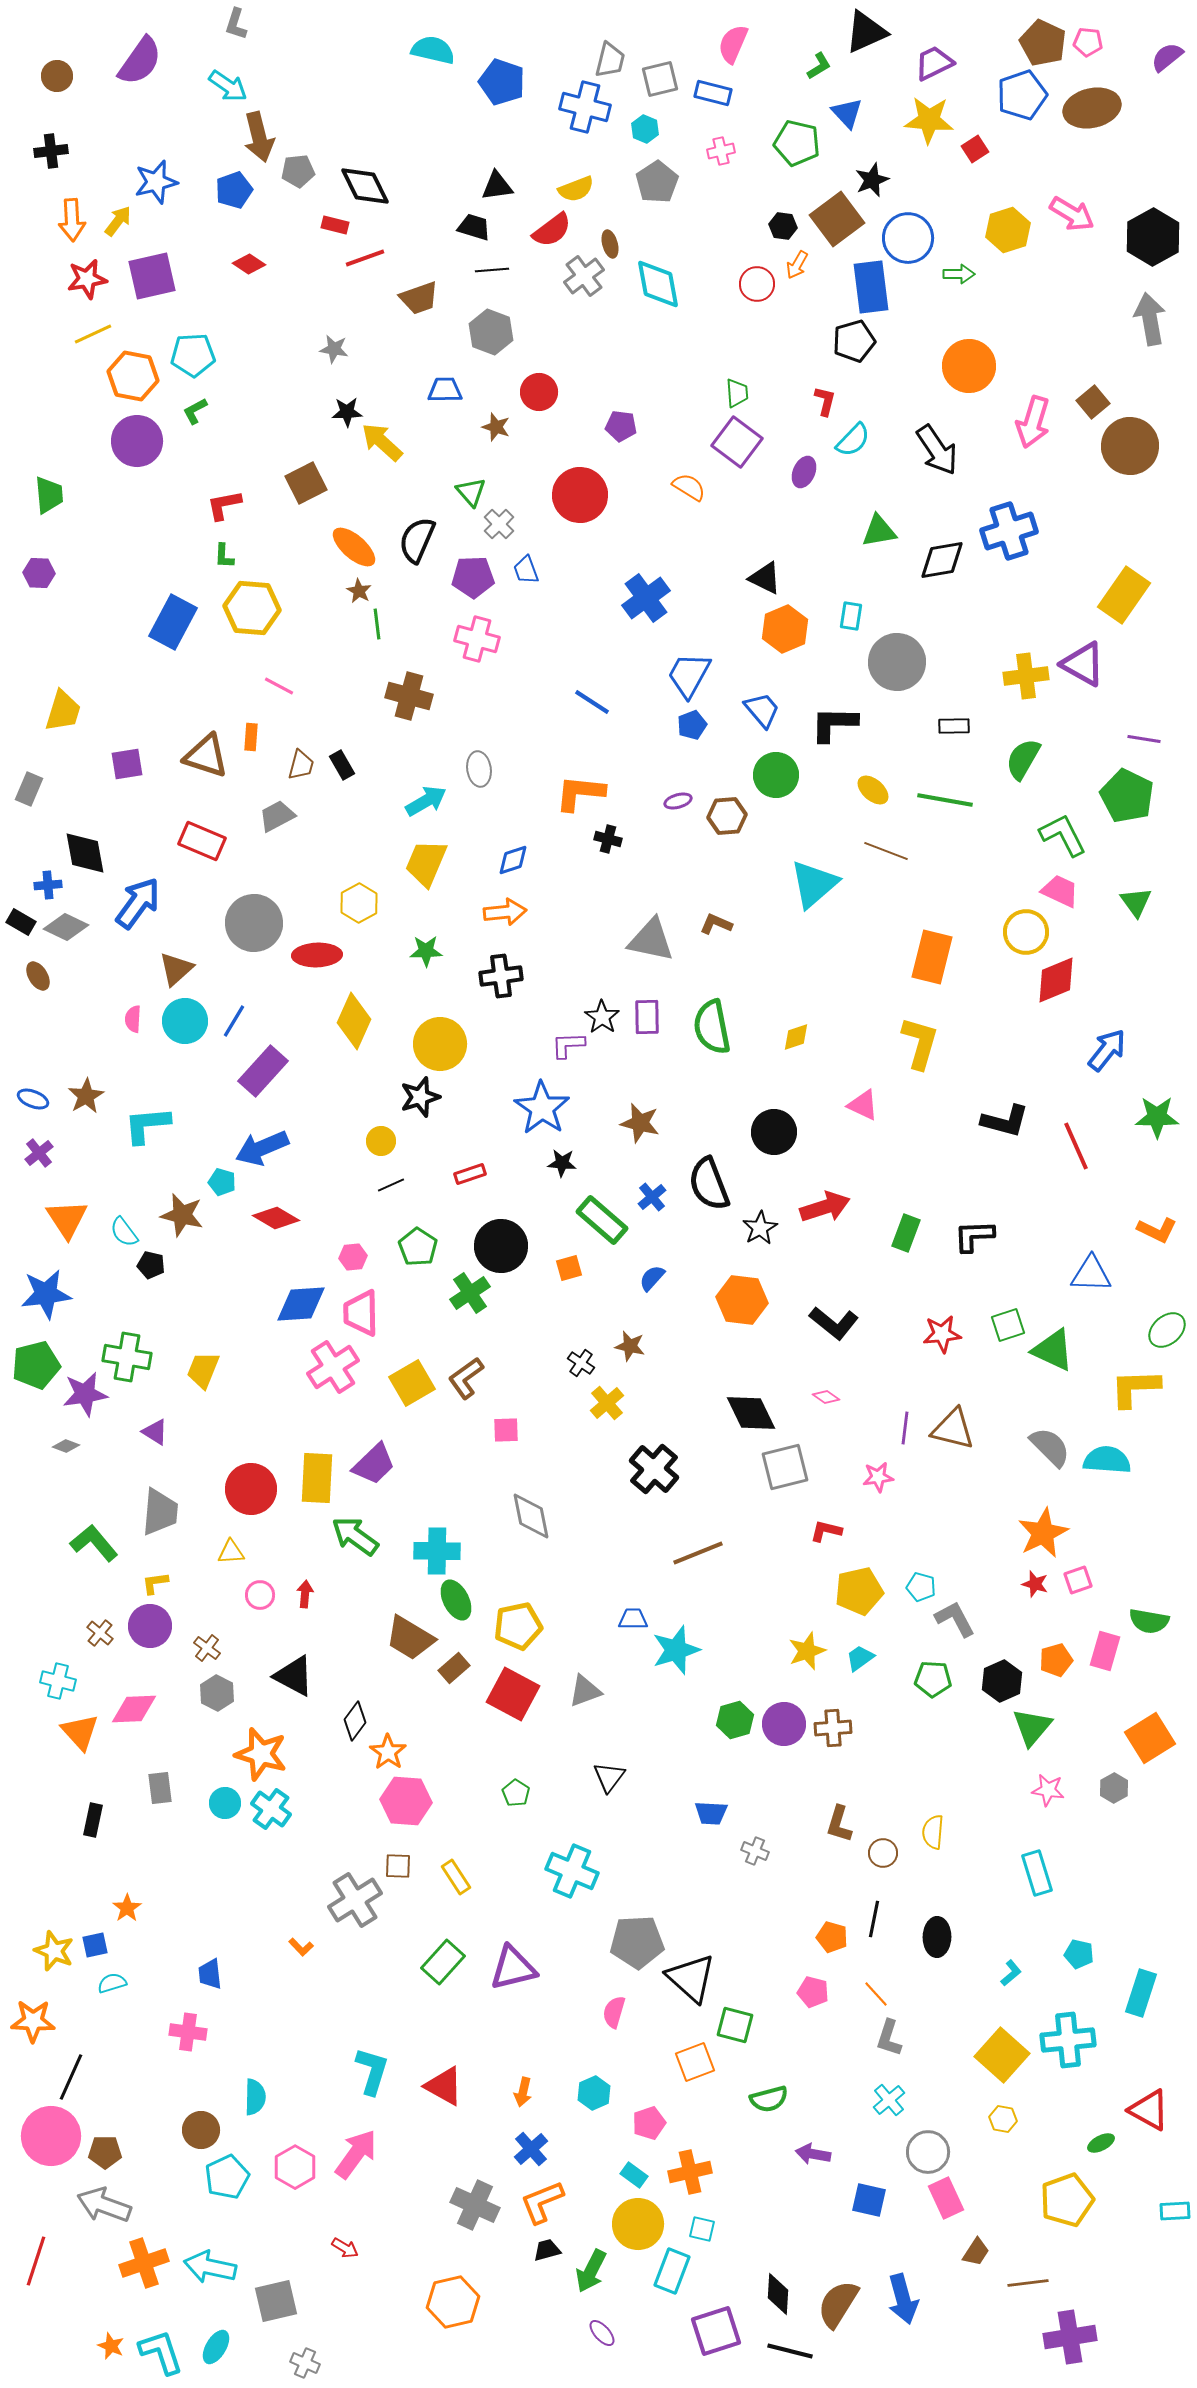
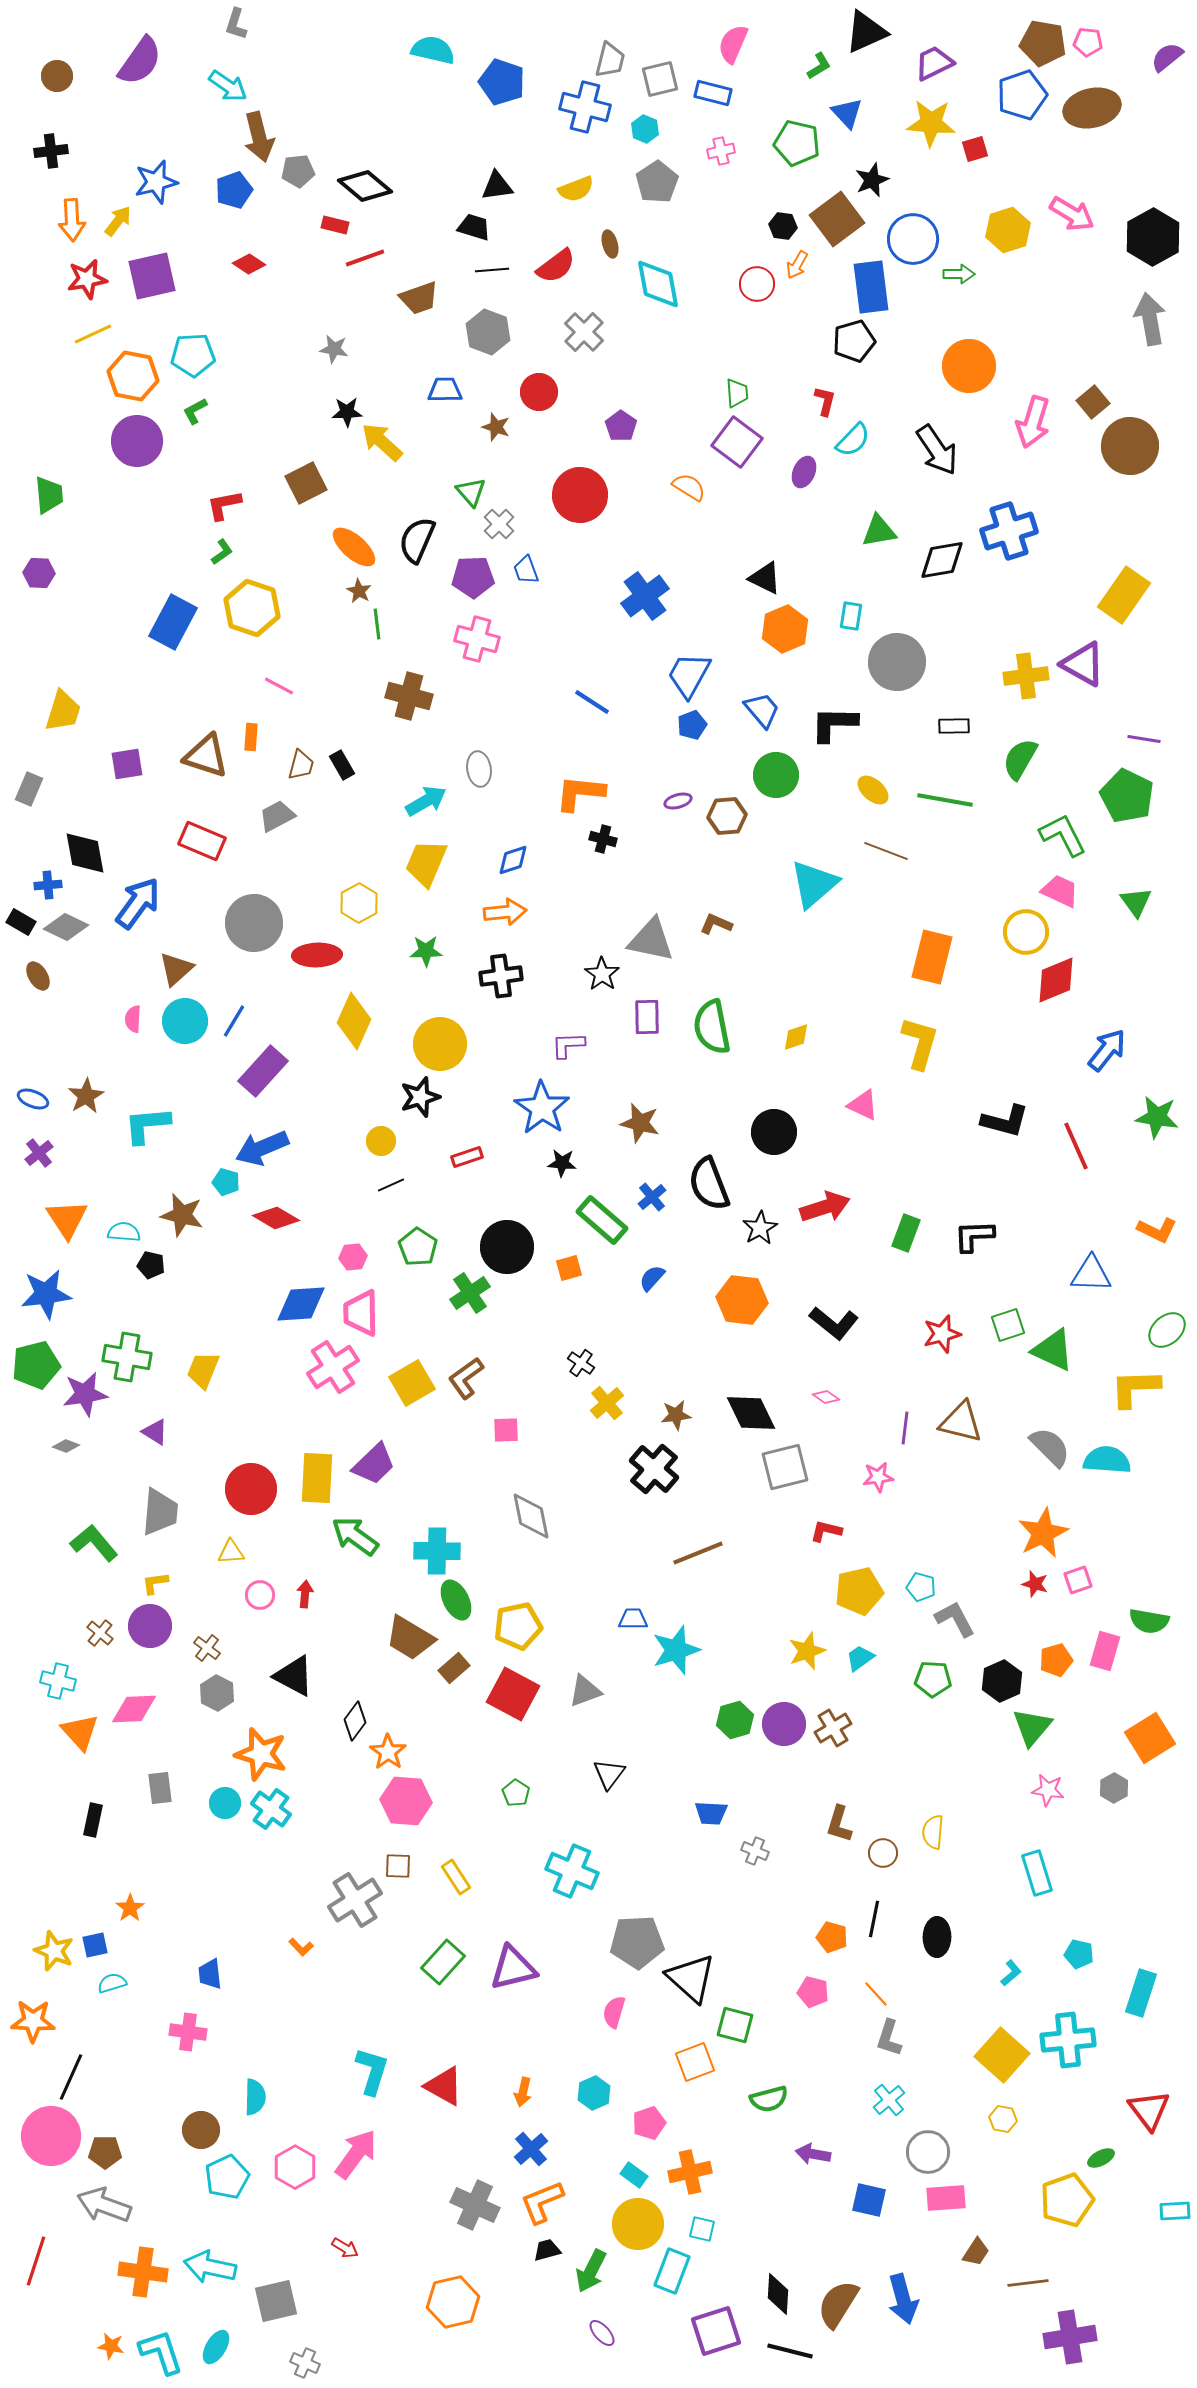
brown pentagon at (1043, 43): rotated 15 degrees counterclockwise
yellow star at (929, 120): moved 2 px right, 3 px down
red square at (975, 149): rotated 16 degrees clockwise
black diamond at (365, 186): rotated 24 degrees counterclockwise
red semicircle at (552, 230): moved 4 px right, 36 px down
blue circle at (908, 238): moved 5 px right, 1 px down
gray cross at (584, 276): moved 56 px down; rotated 9 degrees counterclockwise
gray hexagon at (491, 332): moved 3 px left
purple pentagon at (621, 426): rotated 28 degrees clockwise
green L-shape at (224, 556): moved 2 px left, 4 px up; rotated 128 degrees counterclockwise
blue cross at (646, 598): moved 1 px left, 2 px up
yellow hexagon at (252, 608): rotated 14 degrees clockwise
green semicircle at (1023, 759): moved 3 px left
black cross at (608, 839): moved 5 px left
black star at (602, 1017): moved 43 px up
green star at (1157, 1117): rotated 9 degrees clockwise
red rectangle at (470, 1174): moved 3 px left, 17 px up
cyan pentagon at (222, 1182): moved 4 px right
cyan semicircle at (124, 1232): rotated 132 degrees clockwise
black circle at (501, 1246): moved 6 px right, 1 px down
red star at (942, 1334): rotated 9 degrees counterclockwise
brown star at (630, 1346): moved 46 px right, 69 px down; rotated 20 degrees counterclockwise
brown triangle at (953, 1429): moved 8 px right, 7 px up
brown cross at (833, 1728): rotated 27 degrees counterclockwise
black triangle at (609, 1777): moved 3 px up
orange star at (127, 1908): moved 3 px right
red triangle at (1149, 2110): rotated 24 degrees clockwise
green ellipse at (1101, 2143): moved 15 px down
pink rectangle at (946, 2198): rotated 69 degrees counterclockwise
orange cross at (144, 2263): moved 1 px left, 9 px down; rotated 27 degrees clockwise
orange star at (111, 2346): rotated 12 degrees counterclockwise
